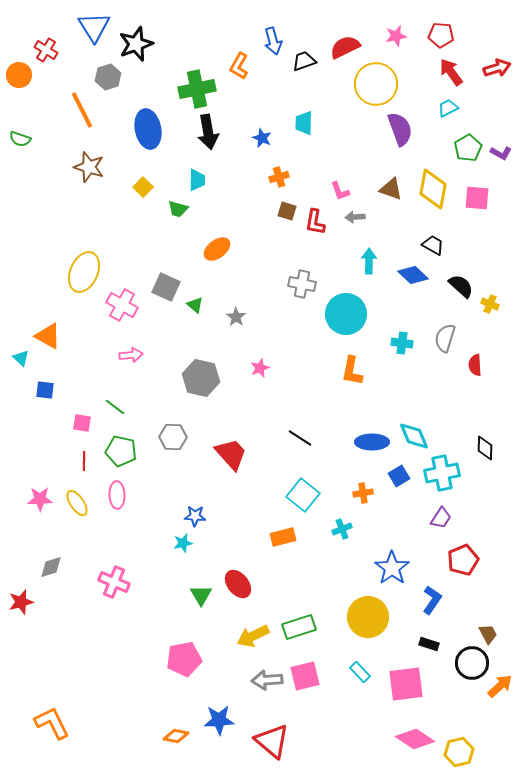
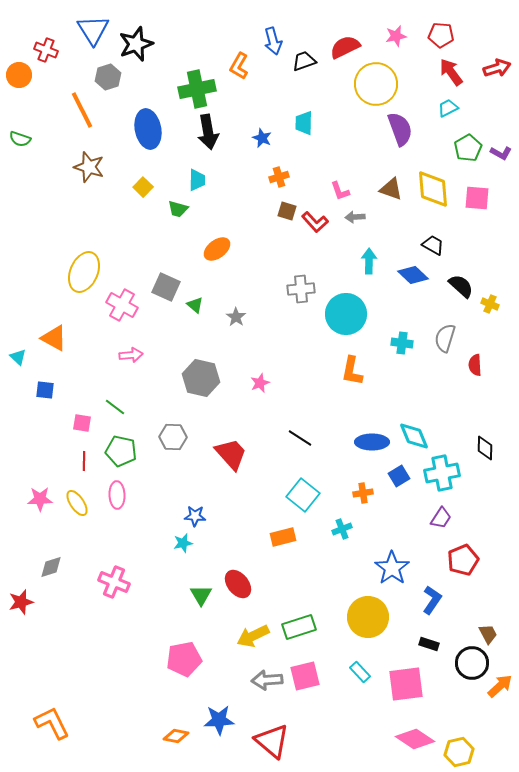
blue triangle at (94, 27): moved 1 px left, 3 px down
red cross at (46, 50): rotated 10 degrees counterclockwise
yellow diamond at (433, 189): rotated 15 degrees counterclockwise
red L-shape at (315, 222): rotated 52 degrees counterclockwise
gray cross at (302, 284): moved 1 px left, 5 px down; rotated 16 degrees counterclockwise
orange triangle at (48, 336): moved 6 px right, 2 px down
cyan triangle at (21, 358): moved 3 px left, 1 px up
pink star at (260, 368): moved 15 px down
